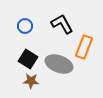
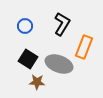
black L-shape: rotated 60 degrees clockwise
brown star: moved 6 px right, 1 px down
